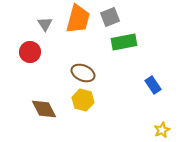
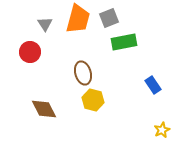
gray square: moved 1 px left, 1 px down
brown ellipse: rotated 50 degrees clockwise
yellow hexagon: moved 10 px right
